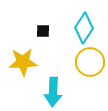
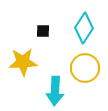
yellow circle: moved 5 px left, 6 px down
cyan arrow: moved 2 px right, 1 px up
